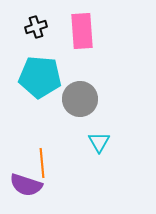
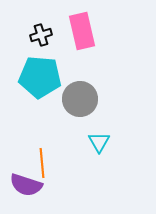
black cross: moved 5 px right, 8 px down
pink rectangle: rotated 9 degrees counterclockwise
